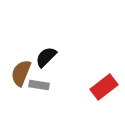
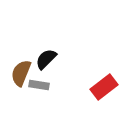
black semicircle: moved 2 px down
